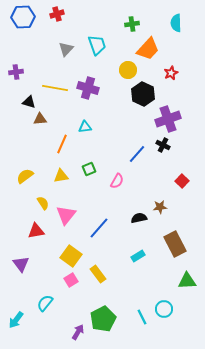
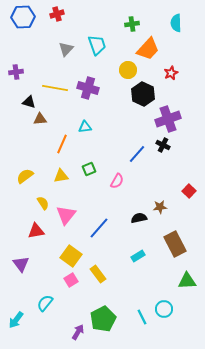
red square at (182, 181): moved 7 px right, 10 px down
